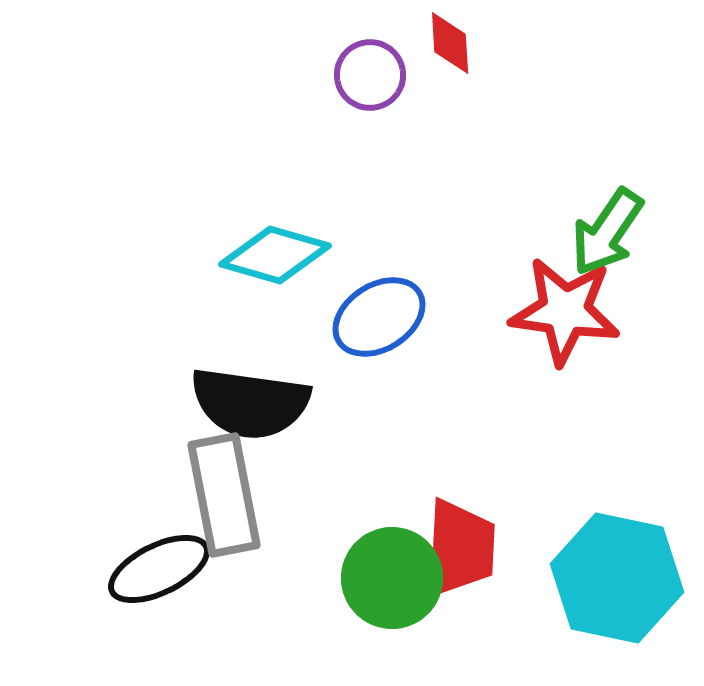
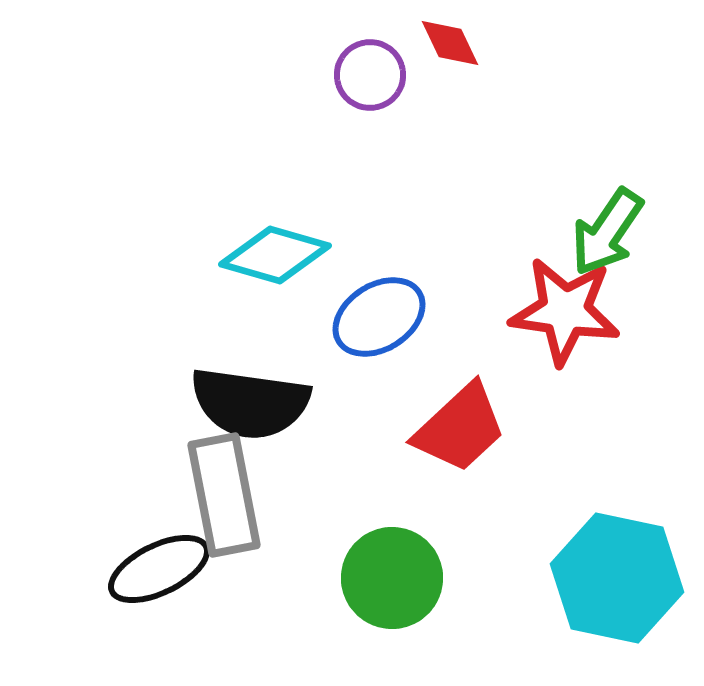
red diamond: rotated 22 degrees counterclockwise
red trapezoid: moved 120 px up; rotated 44 degrees clockwise
